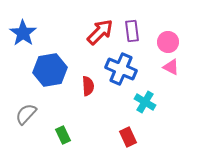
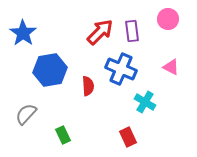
pink circle: moved 23 px up
